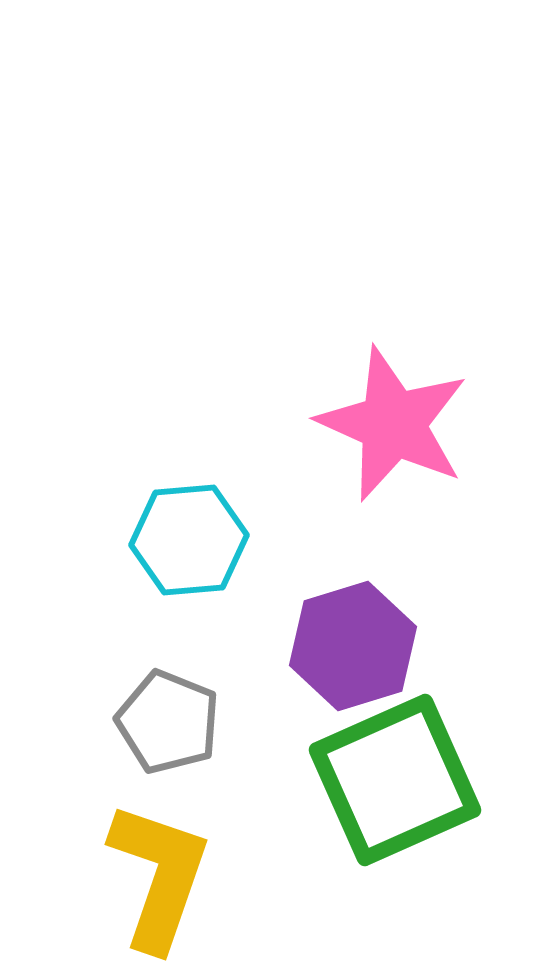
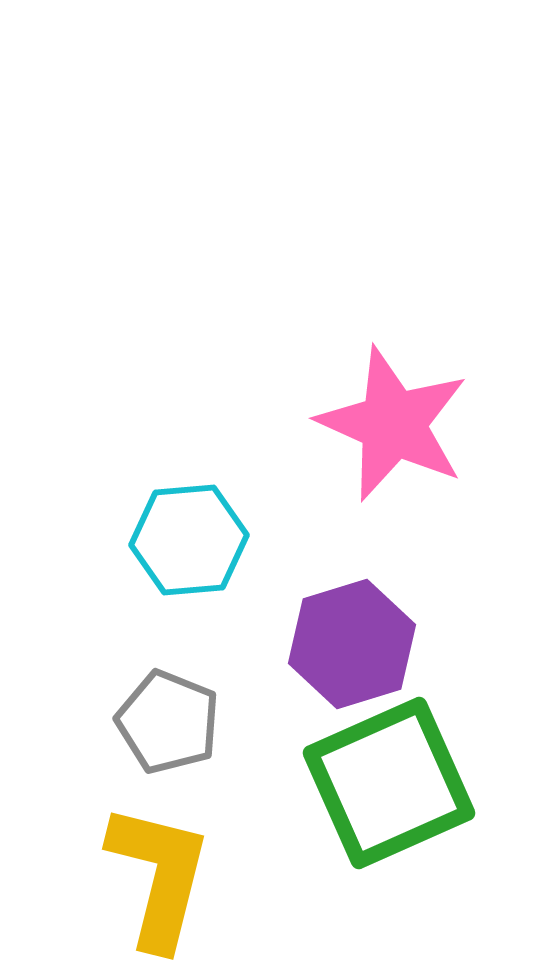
purple hexagon: moved 1 px left, 2 px up
green square: moved 6 px left, 3 px down
yellow L-shape: rotated 5 degrees counterclockwise
